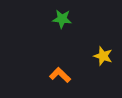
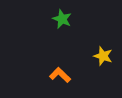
green star: rotated 18 degrees clockwise
